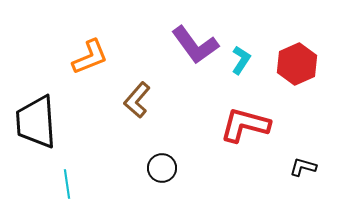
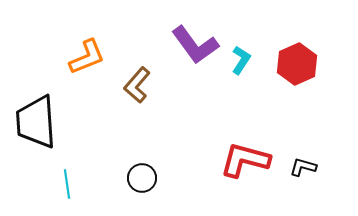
orange L-shape: moved 3 px left
brown L-shape: moved 15 px up
red L-shape: moved 35 px down
black circle: moved 20 px left, 10 px down
